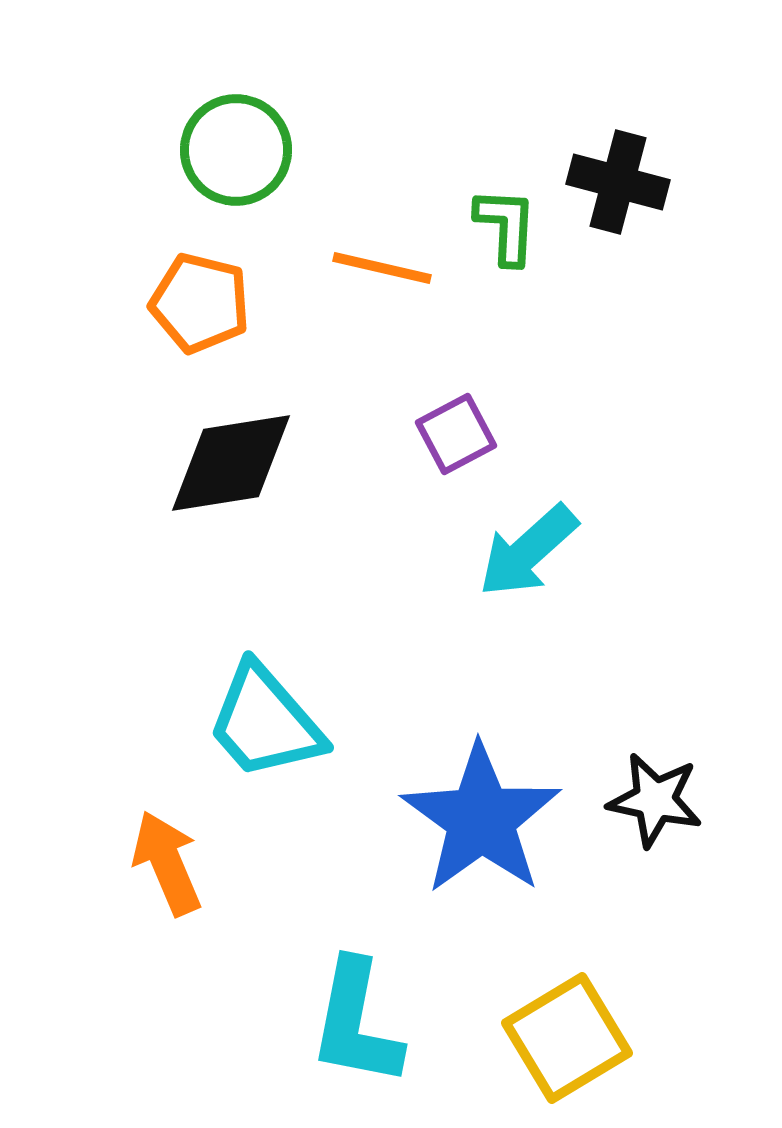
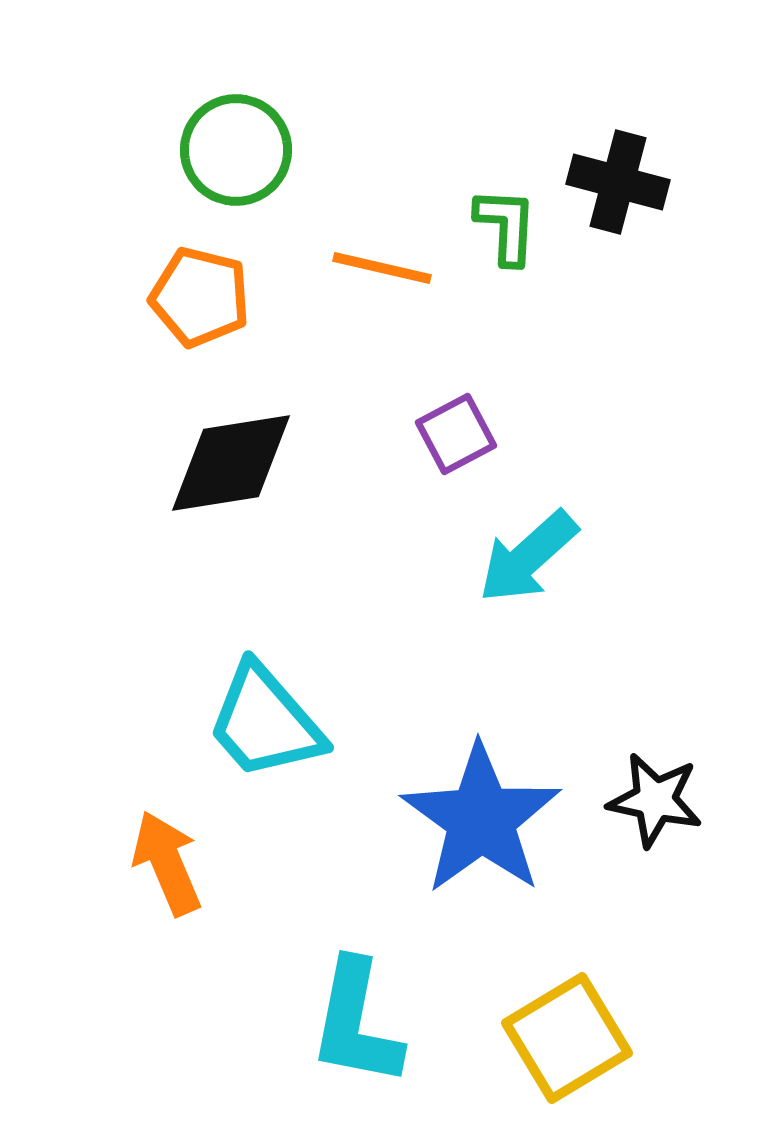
orange pentagon: moved 6 px up
cyan arrow: moved 6 px down
